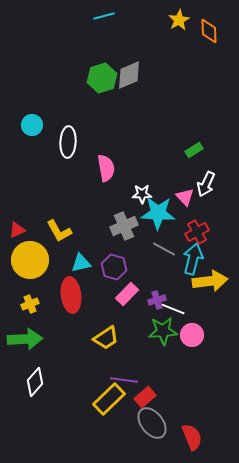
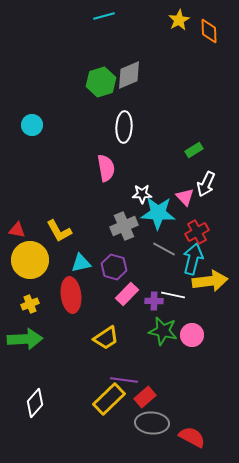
green hexagon: moved 1 px left, 4 px down
white ellipse: moved 56 px right, 15 px up
red triangle: rotated 36 degrees clockwise
purple cross: moved 3 px left, 1 px down; rotated 18 degrees clockwise
white line: moved 14 px up; rotated 10 degrees counterclockwise
green star: rotated 16 degrees clockwise
white diamond: moved 21 px down
gray ellipse: rotated 48 degrees counterclockwise
red semicircle: rotated 40 degrees counterclockwise
